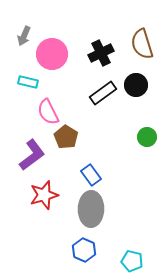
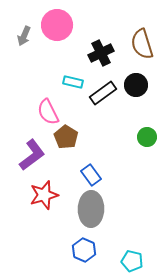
pink circle: moved 5 px right, 29 px up
cyan rectangle: moved 45 px right
